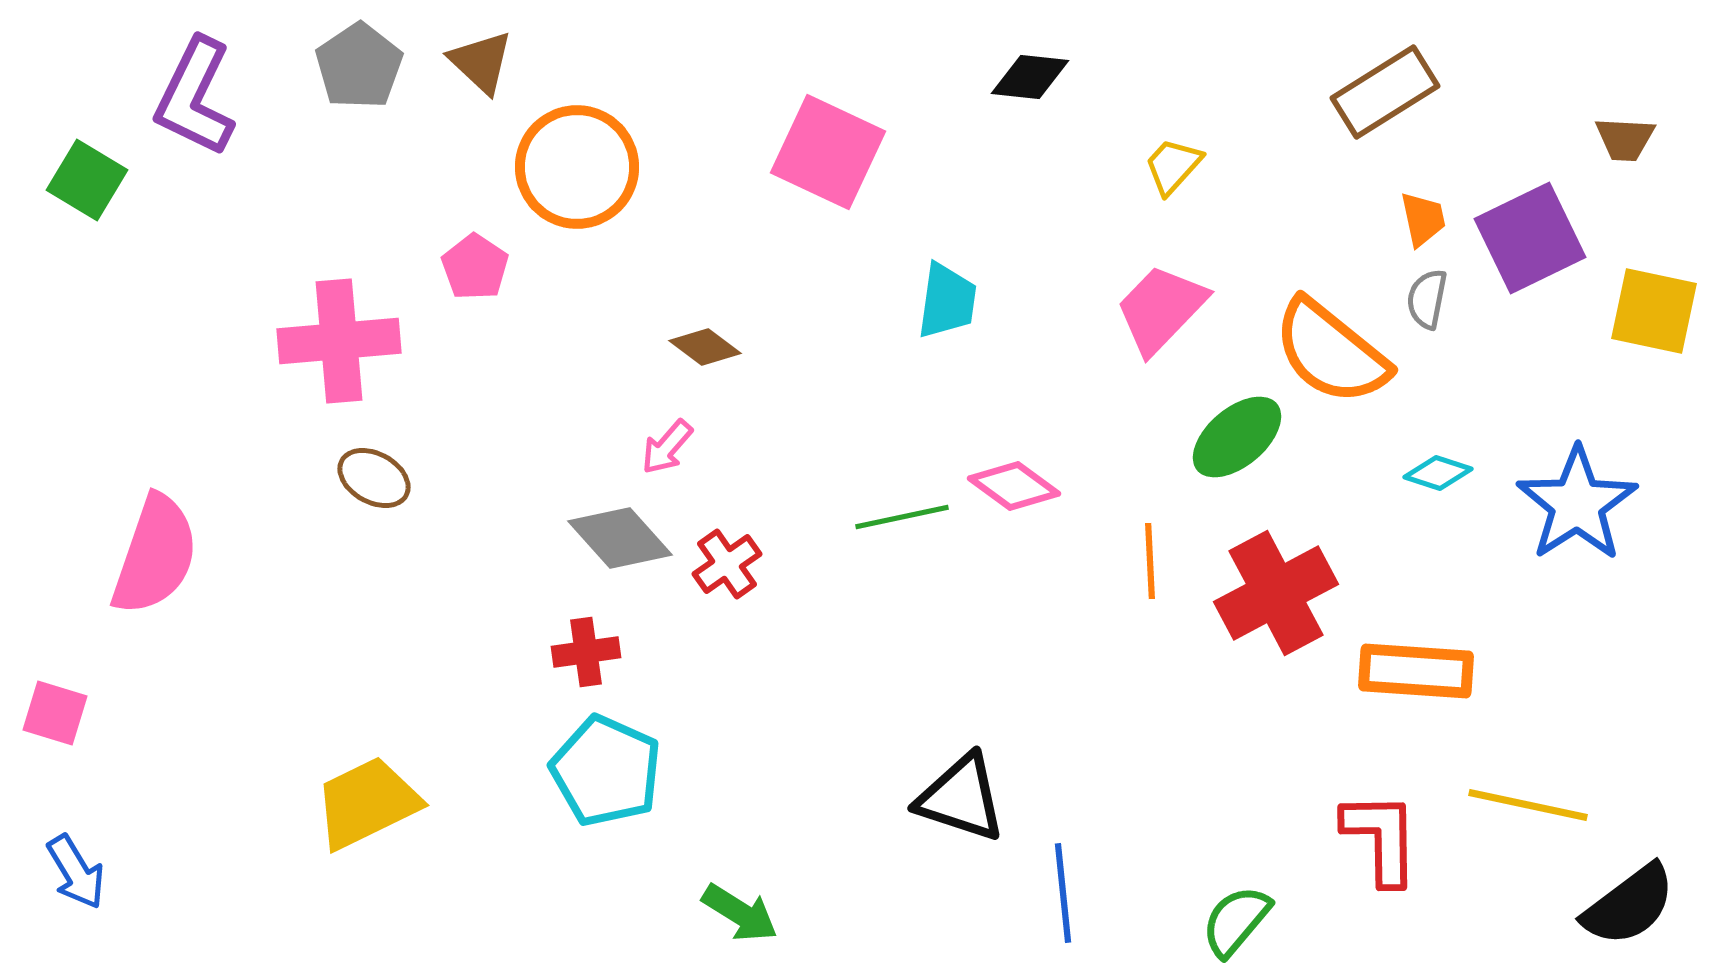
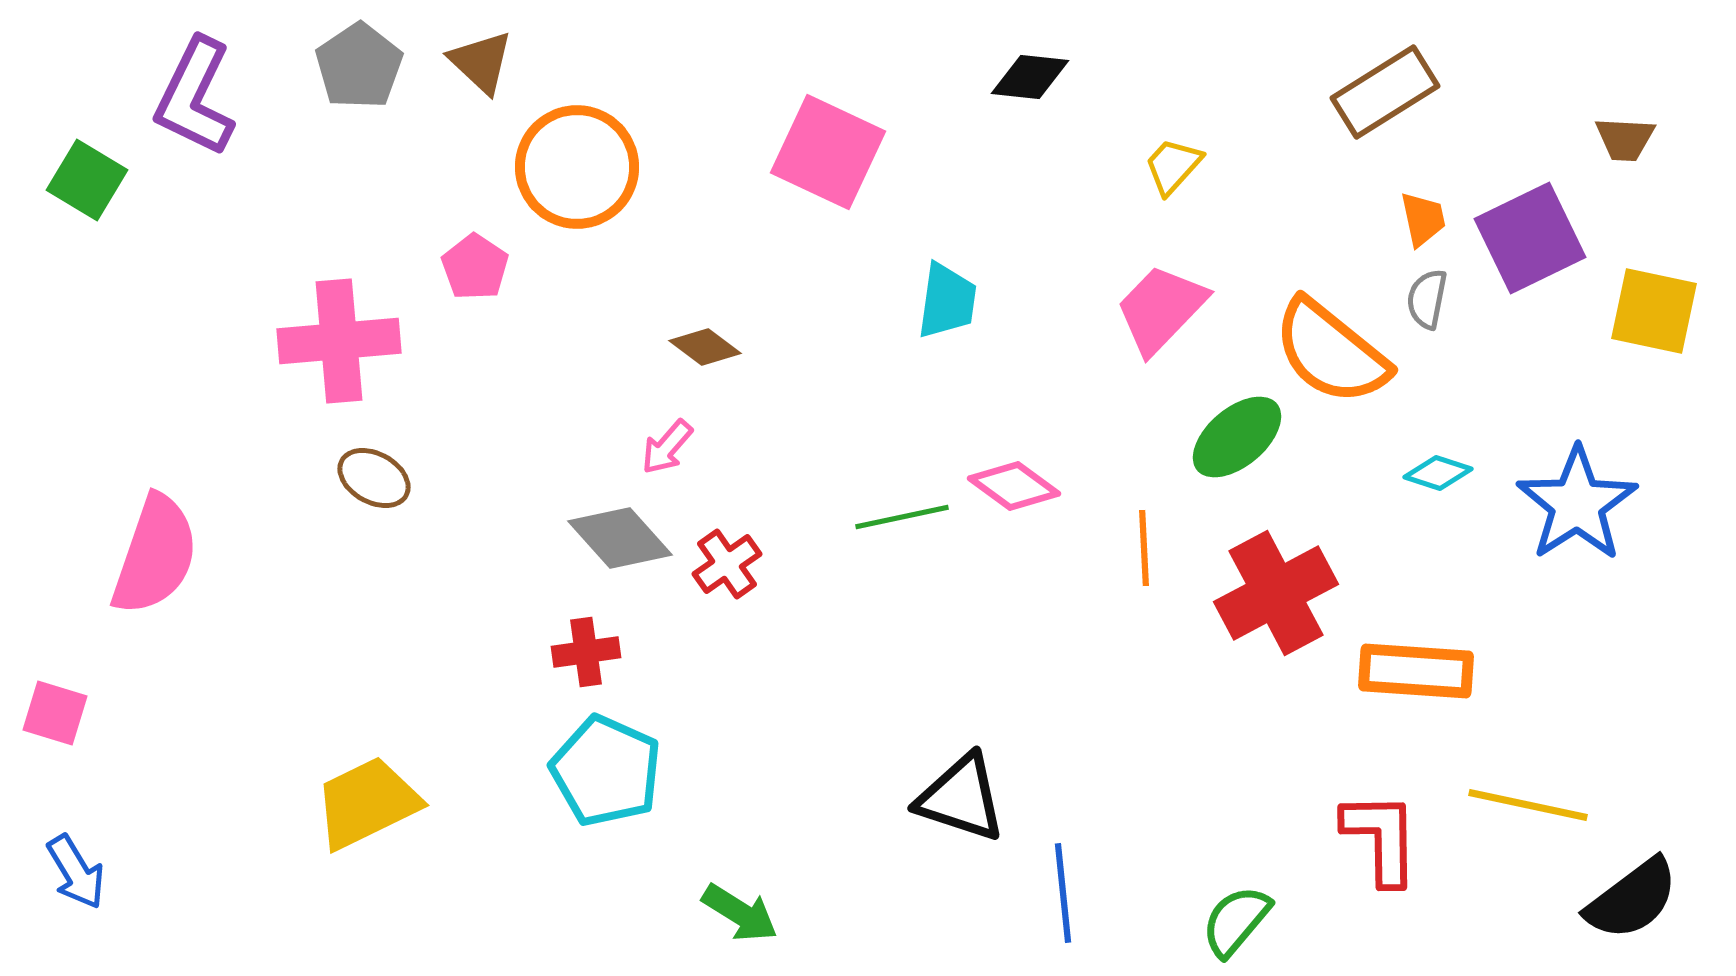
orange line at (1150, 561): moved 6 px left, 13 px up
black semicircle at (1629, 905): moved 3 px right, 6 px up
